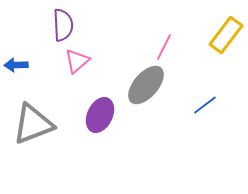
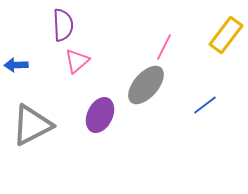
gray triangle: moved 1 px left, 1 px down; rotated 6 degrees counterclockwise
